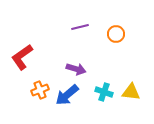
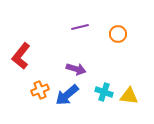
orange circle: moved 2 px right
red L-shape: moved 1 px left, 1 px up; rotated 16 degrees counterclockwise
yellow triangle: moved 2 px left, 4 px down
